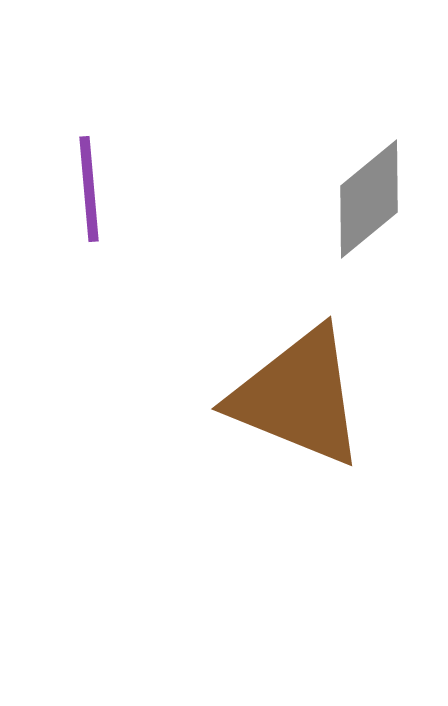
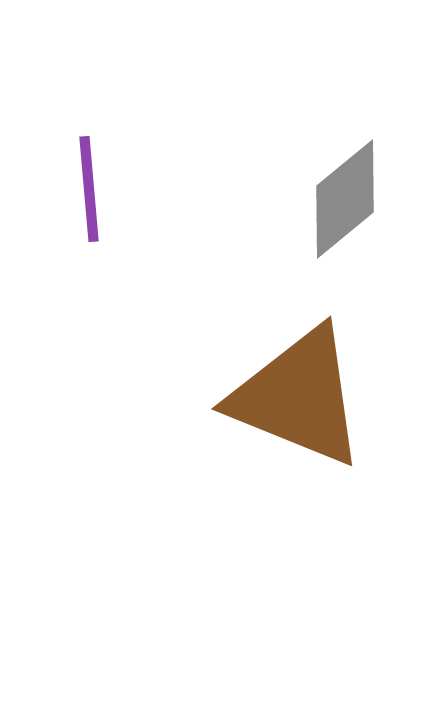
gray diamond: moved 24 px left
